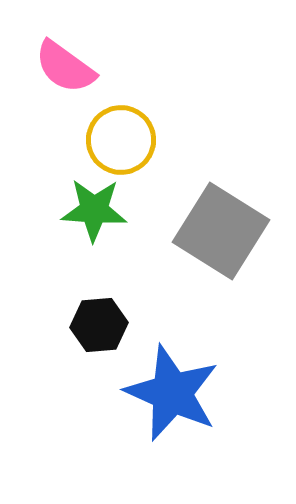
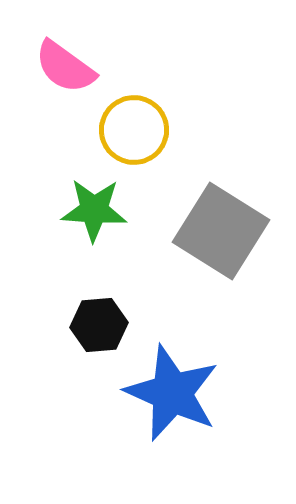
yellow circle: moved 13 px right, 10 px up
